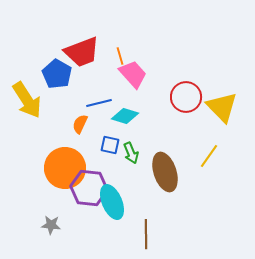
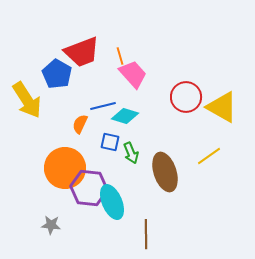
blue line: moved 4 px right, 3 px down
yellow triangle: rotated 16 degrees counterclockwise
blue square: moved 3 px up
yellow line: rotated 20 degrees clockwise
